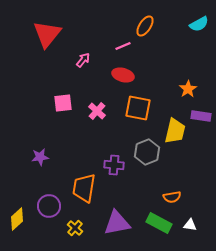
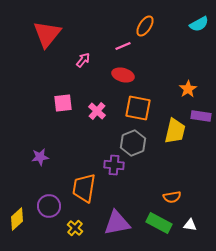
gray hexagon: moved 14 px left, 9 px up
